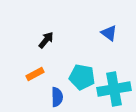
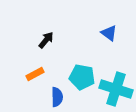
cyan cross: moved 2 px right; rotated 28 degrees clockwise
